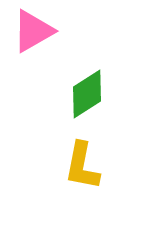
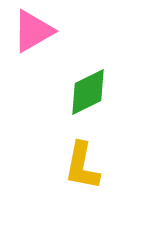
green diamond: moved 1 px right, 2 px up; rotated 6 degrees clockwise
